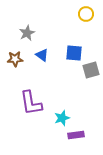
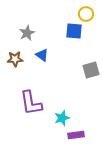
blue square: moved 22 px up
